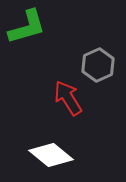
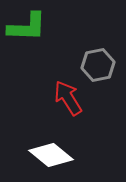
green L-shape: rotated 18 degrees clockwise
gray hexagon: rotated 12 degrees clockwise
